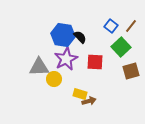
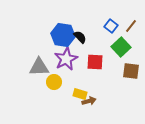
brown square: rotated 24 degrees clockwise
yellow circle: moved 3 px down
